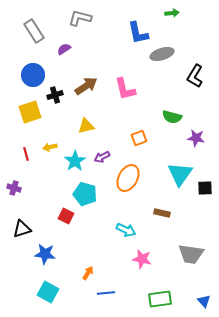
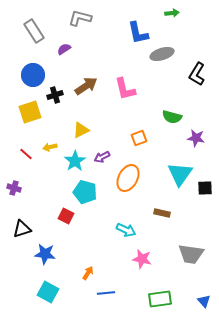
black L-shape: moved 2 px right, 2 px up
yellow triangle: moved 5 px left, 4 px down; rotated 12 degrees counterclockwise
red line: rotated 32 degrees counterclockwise
cyan pentagon: moved 2 px up
